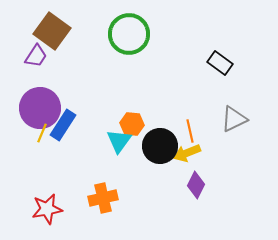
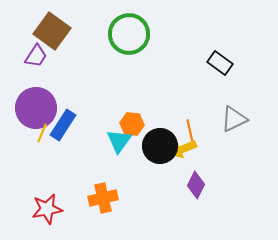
purple circle: moved 4 px left
yellow arrow: moved 4 px left, 4 px up
